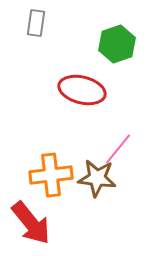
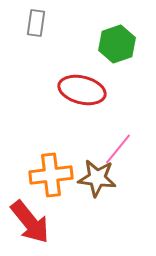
red arrow: moved 1 px left, 1 px up
